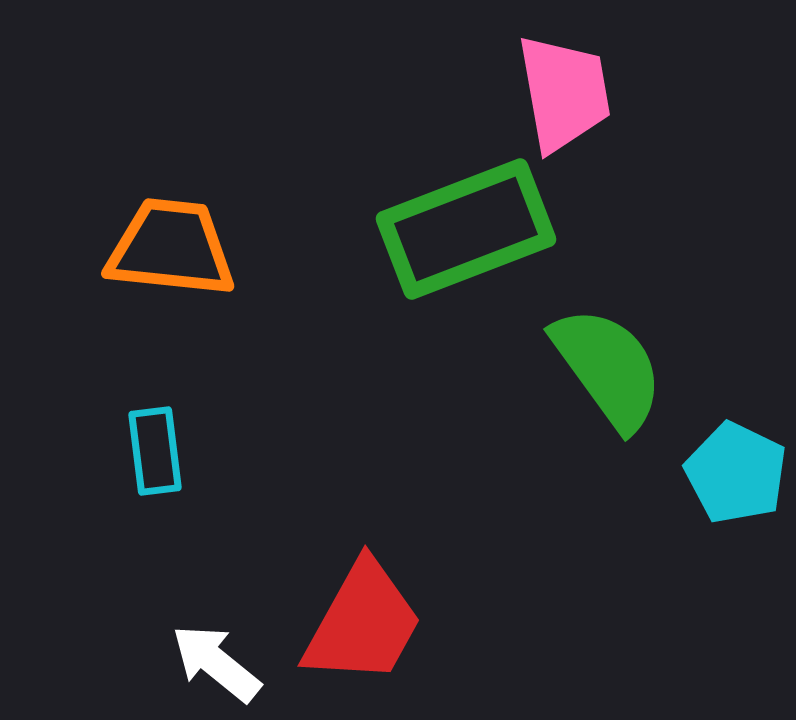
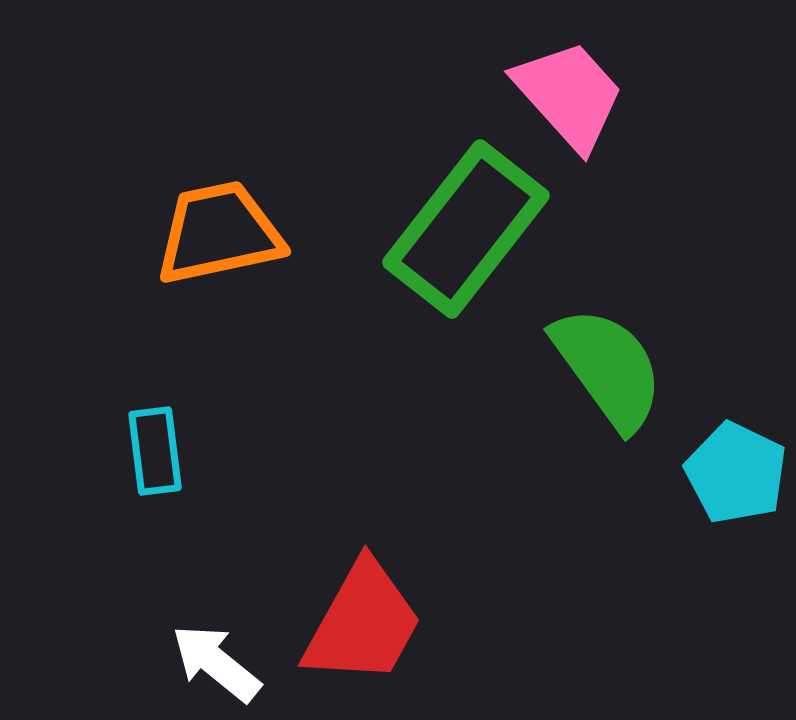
pink trapezoid: moved 5 px right, 2 px down; rotated 32 degrees counterclockwise
green rectangle: rotated 31 degrees counterclockwise
orange trapezoid: moved 48 px right, 15 px up; rotated 18 degrees counterclockwise
